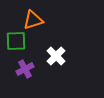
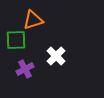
green square: moved 1 px up
